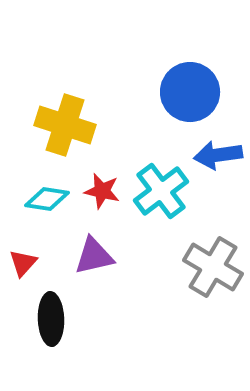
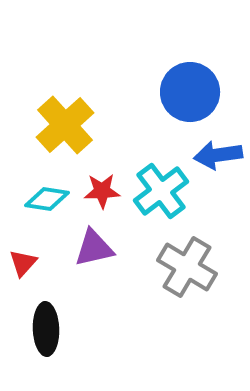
yellow cross: rotated 30 degrees clockwise
red star: rotated 15 degrees counterclockwise
purple triangle: moved 8 px up
gray cross: moved 26 px left
black ellipse: moved 5 px left, 10 px down
